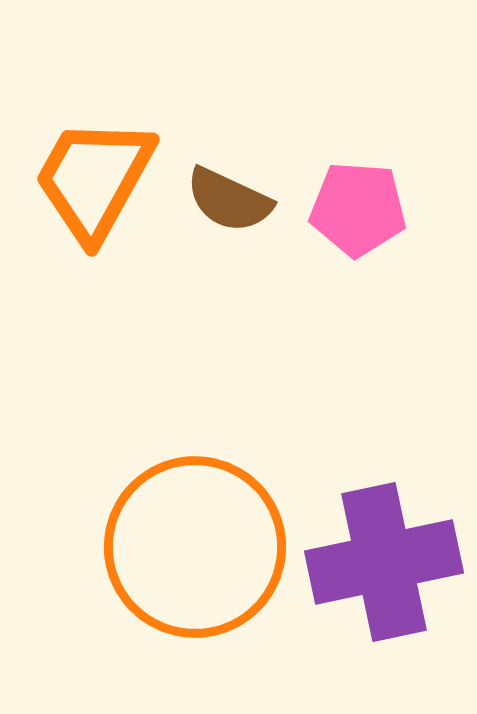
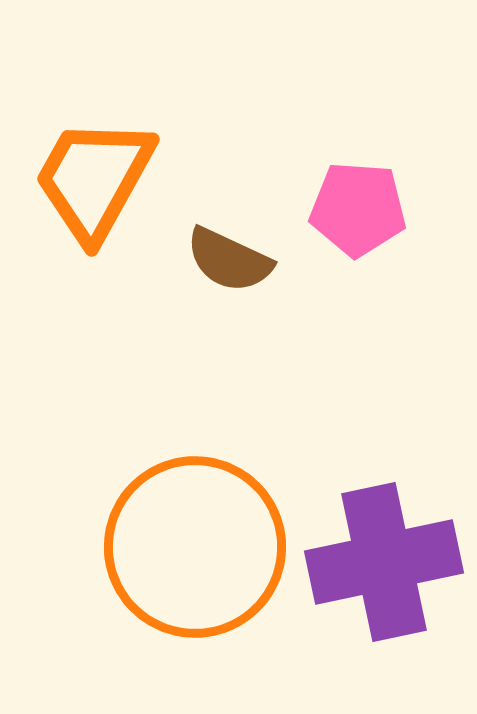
brown semicircle: moved 60 px down
